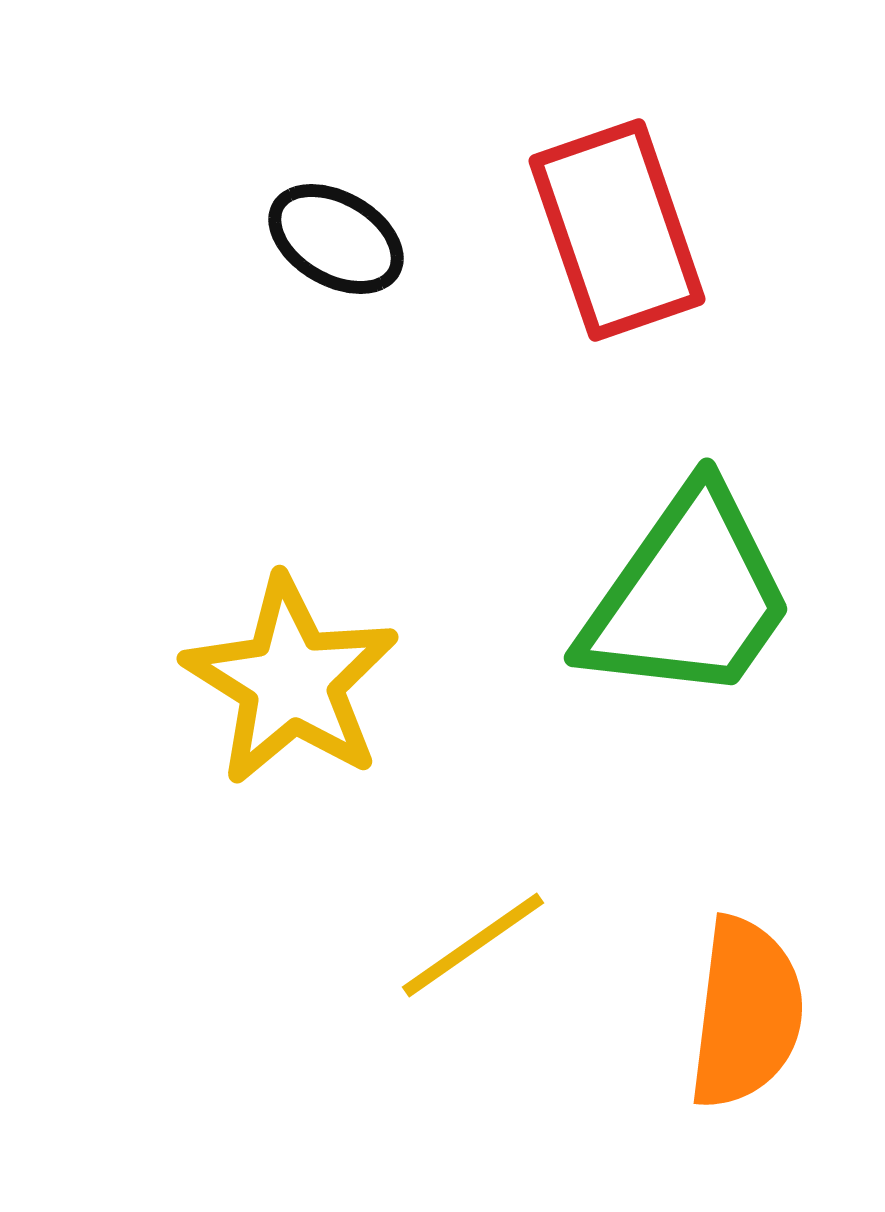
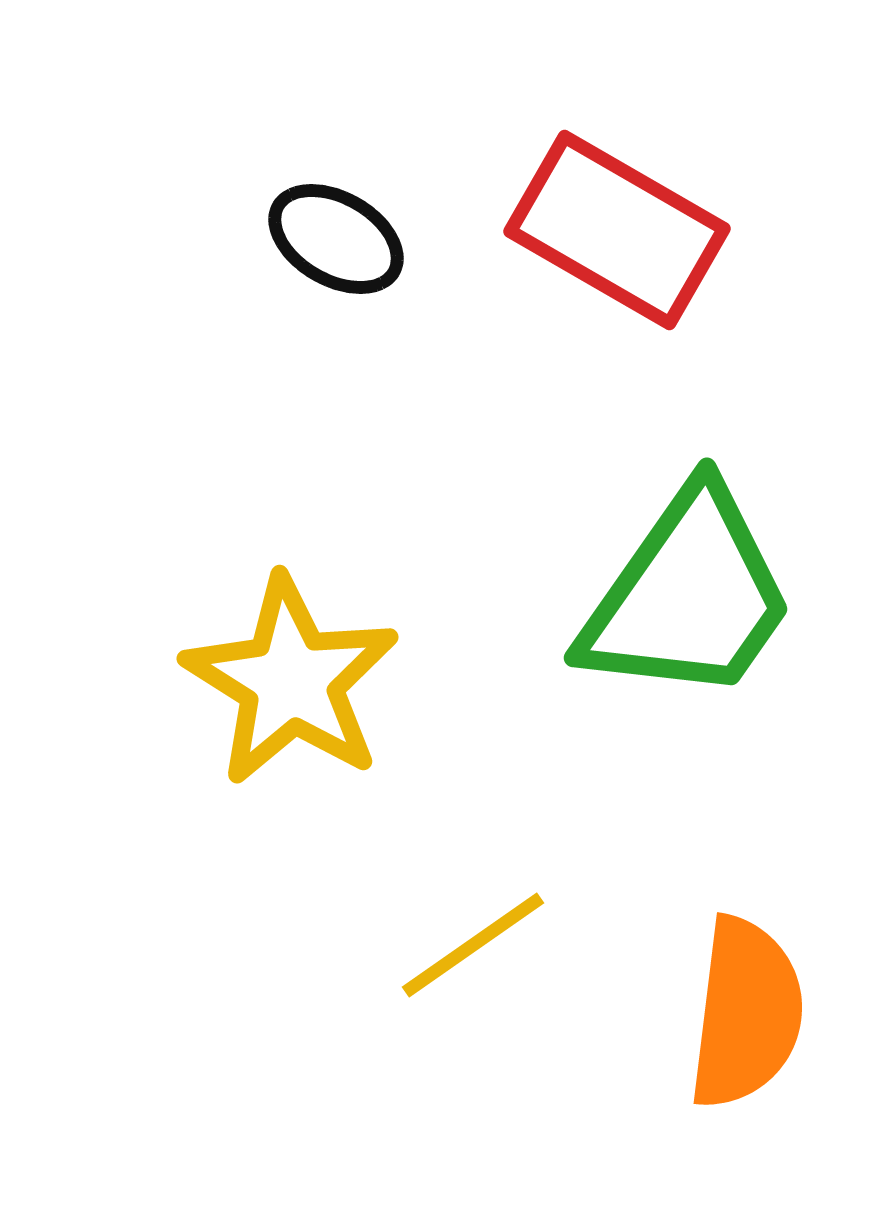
red rectangle: rotated 41 degrees counterclockwise
